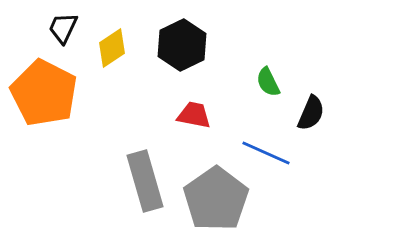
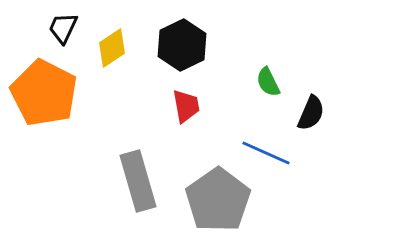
red trapezoid: moved 8 px left, 9 px up; rotated 69 degrees clockwise
gray rectangle: moved 7 px left
gray pentagon: moved 2 px right, 1 px down
